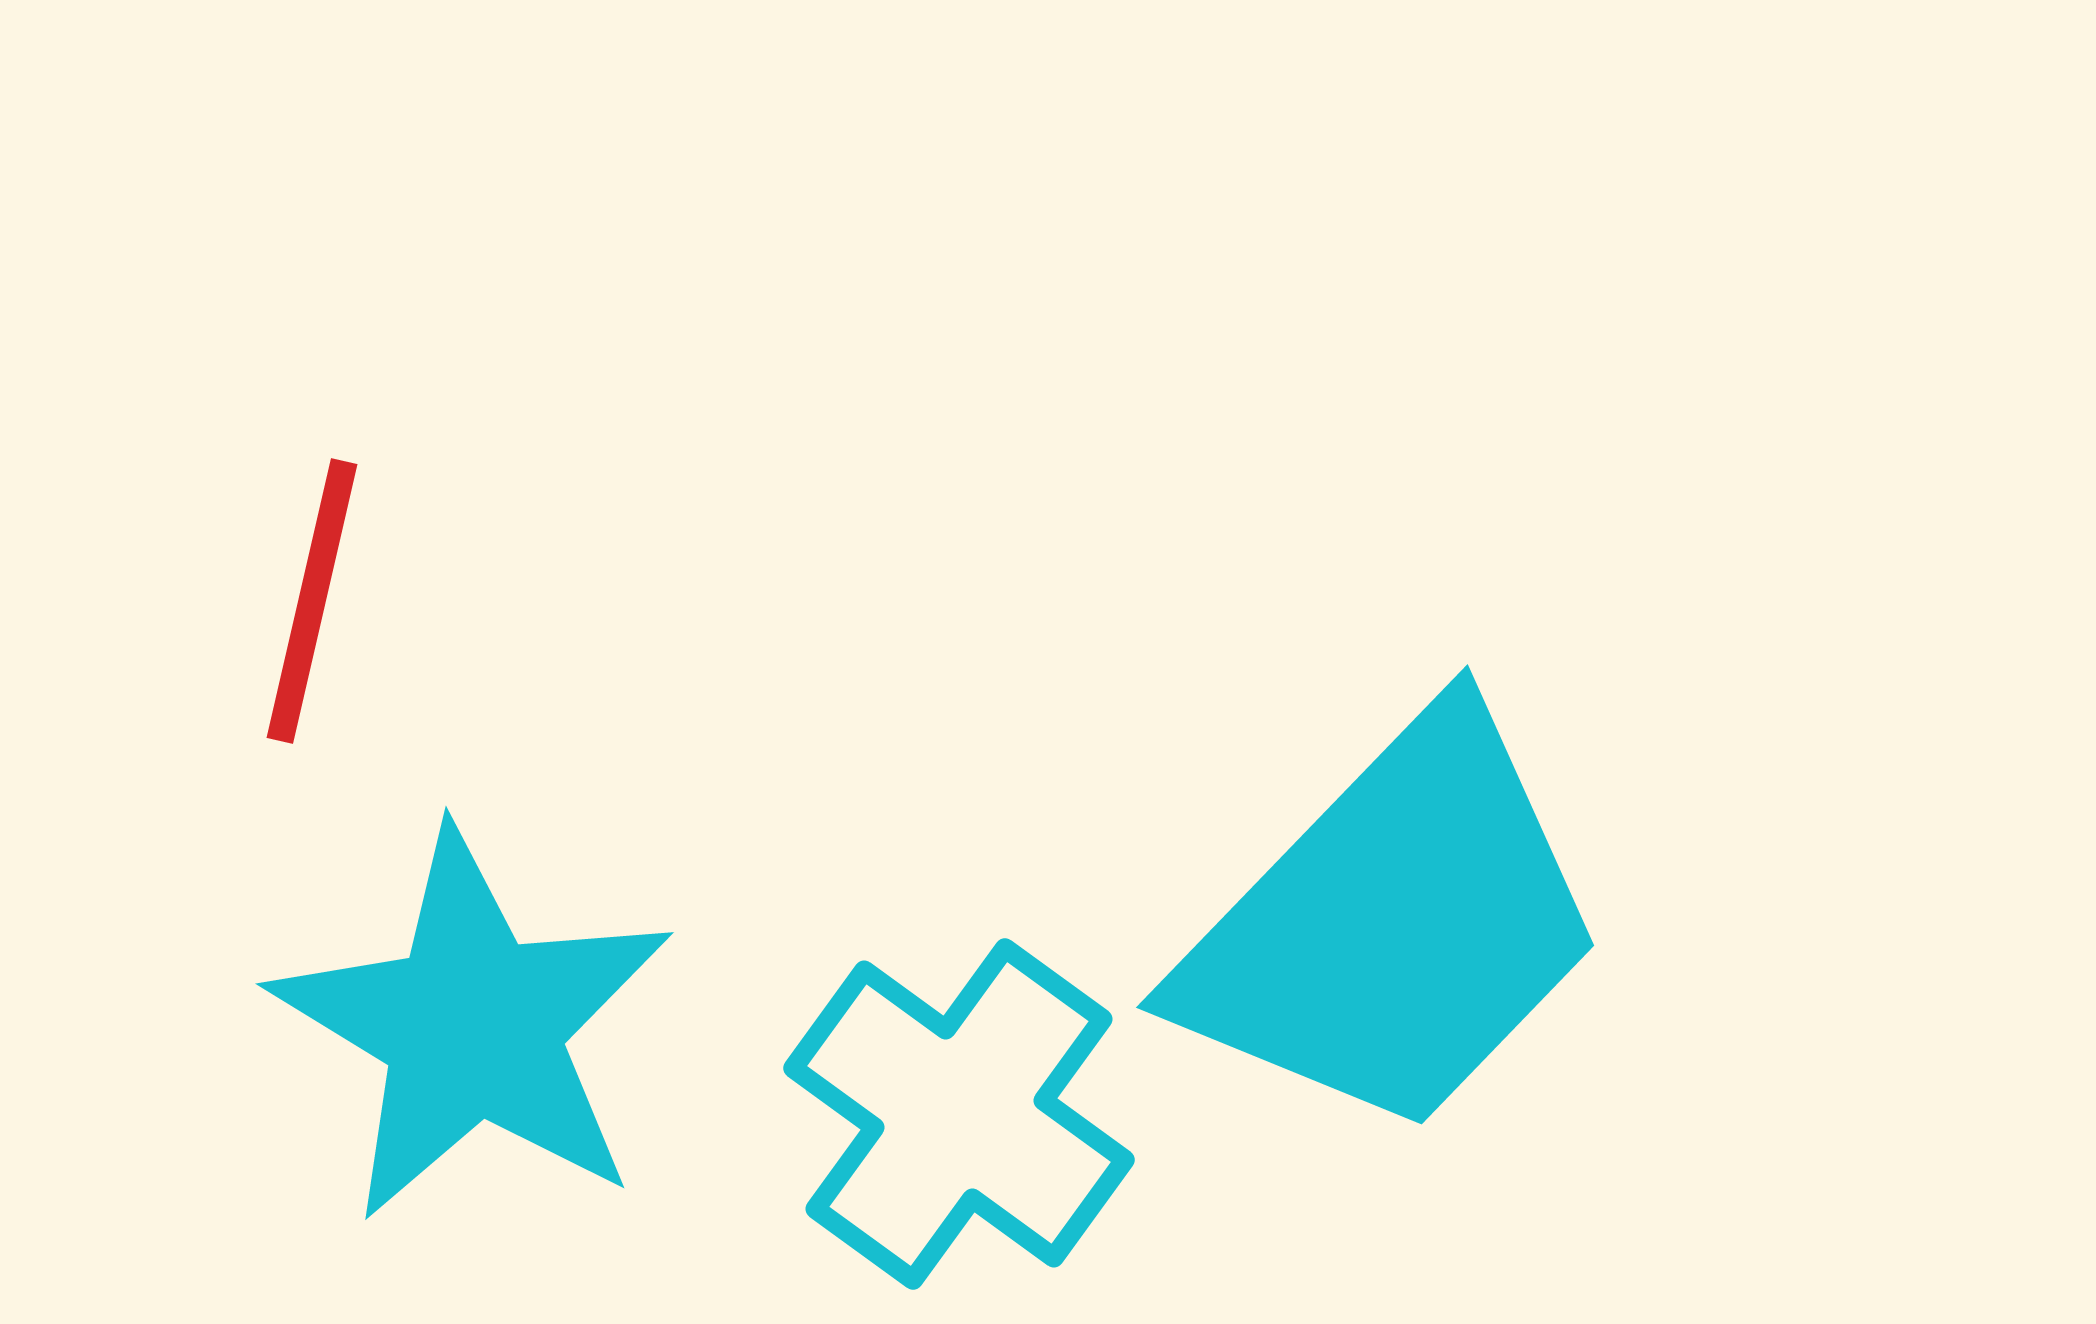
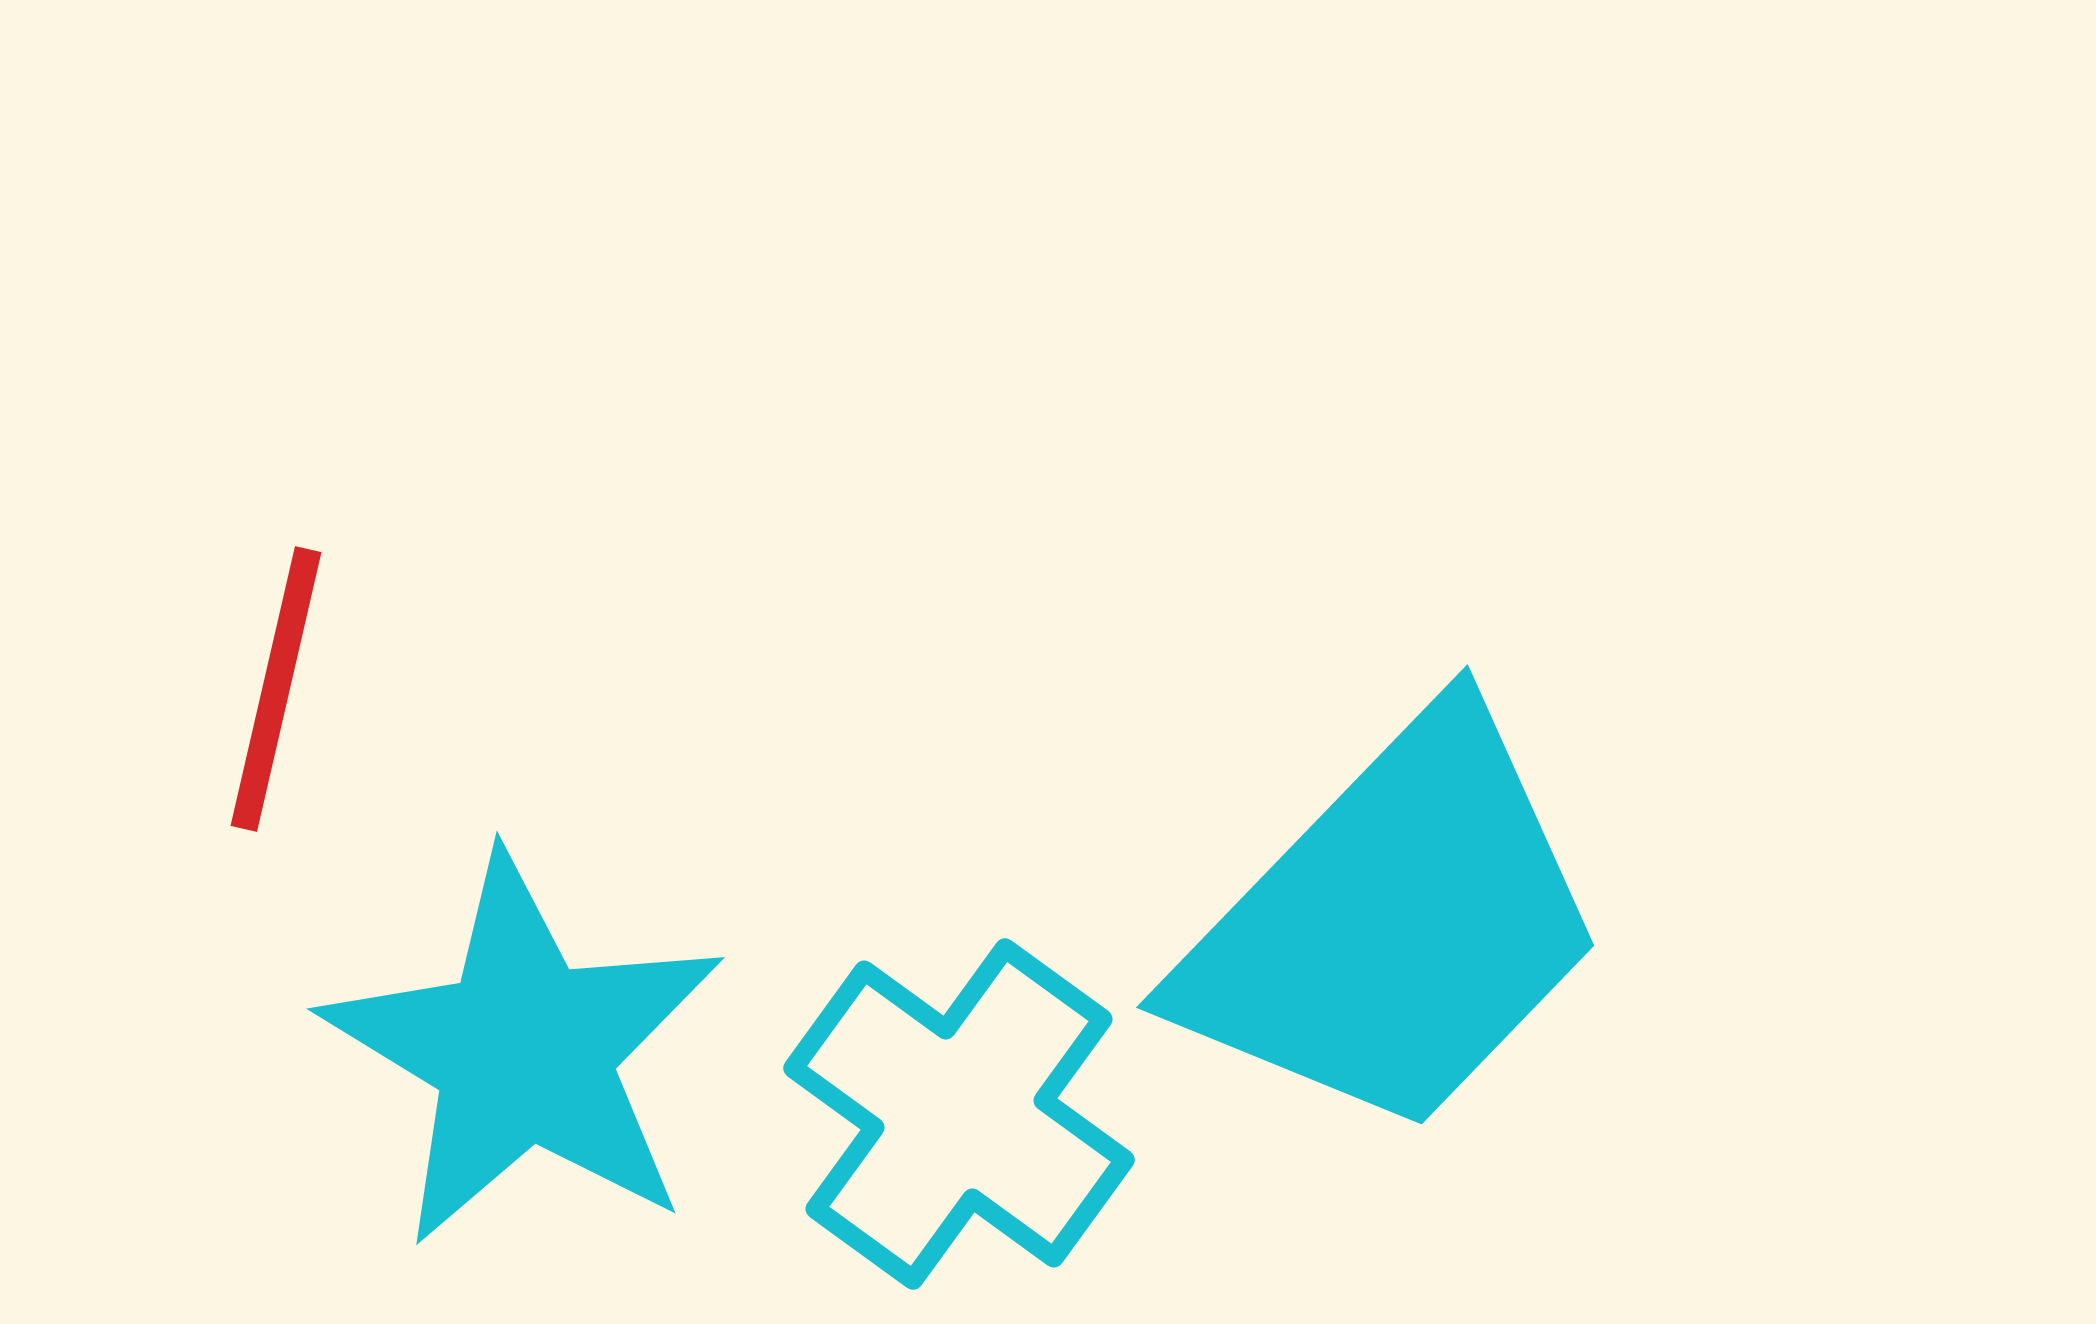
red line: moved 36 px left, 88 px down
cyan star: moved 51 px right, 25 px down
